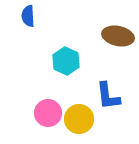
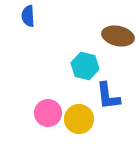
cyan hexagon: moved 19 px right, 5 px down; rotated 12 degrees counterclockwise
